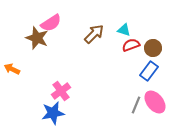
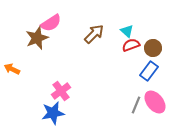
cyan triangle: moved 3 px right, 1 px down; rotated 24 degrees clockwise
brown star: rotated 30 degrees clockwise
